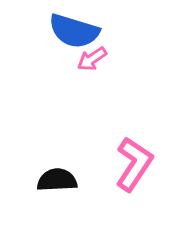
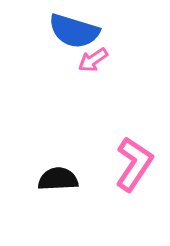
pink arrow: moved 1 px right, 1 px down
black semicircle: moved 1 px right, 1 px up
